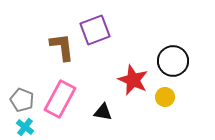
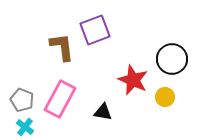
black circle: moved 1 px left, 2 px up
